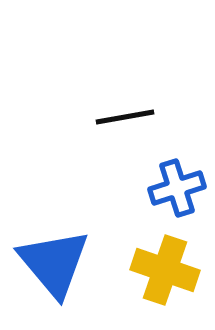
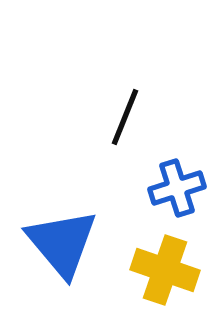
black line: rotated 58 degrees counterclockwise
blue triangle: moved 8 px right, 20 px up
